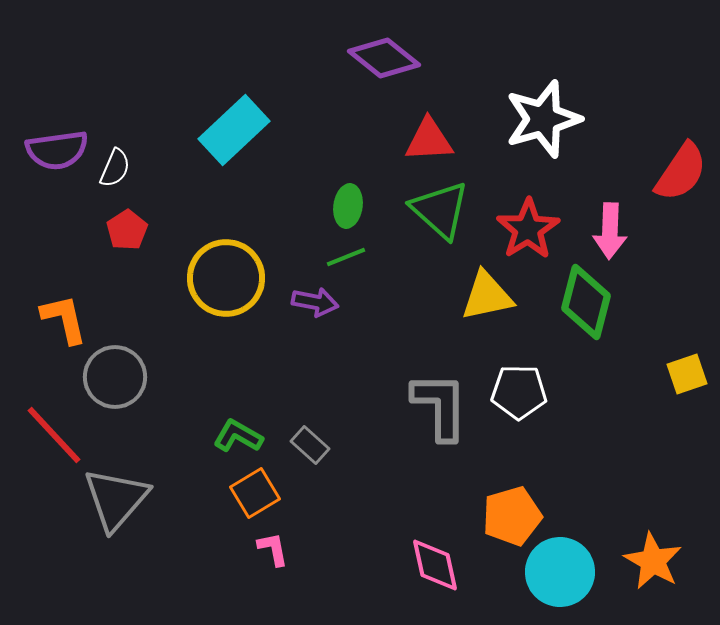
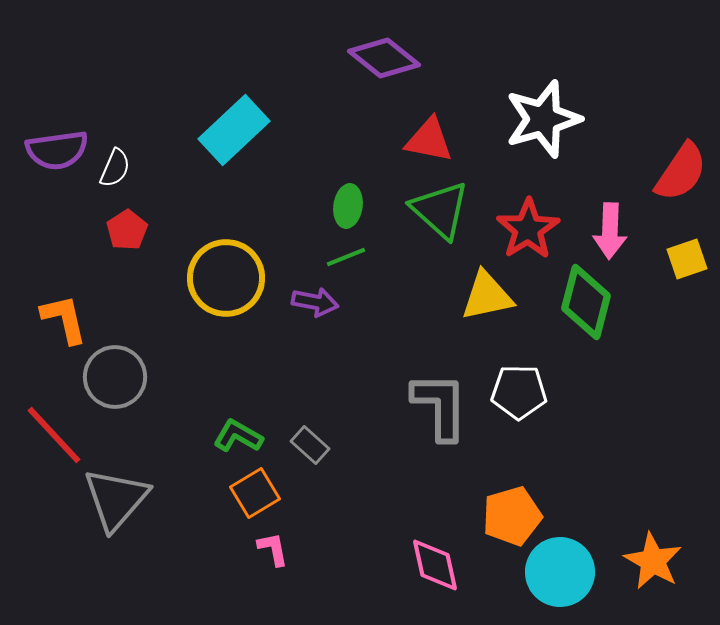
red triangle: rotated 14 degrees clockwise
yellow square: moved 115 px up
